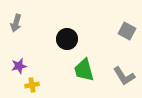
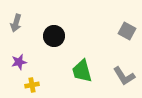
black circle: moved 13 px left, 3 px up
purple star: moved 4 px up
green trapezoid: moved 2 px left, 1 px down
